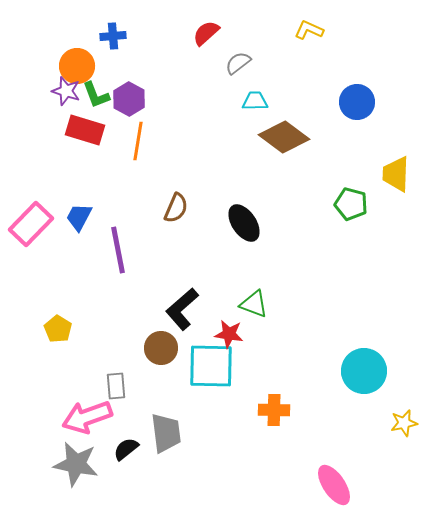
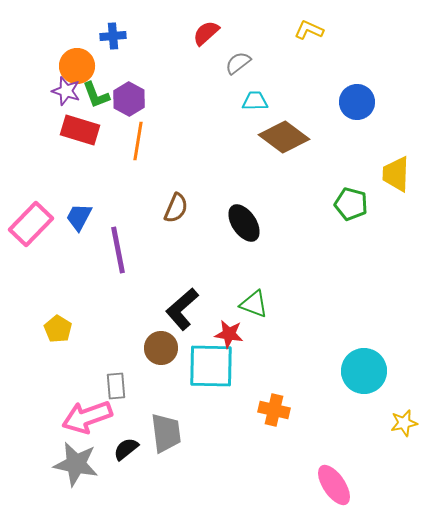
red rectangle: moved 5 px left
orange cross: rotated 12 degrees clockwise
